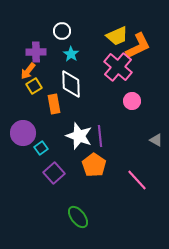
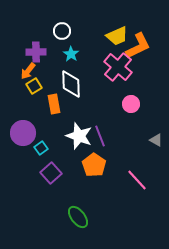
pink circle: moved 1 px left, 3 px down
purple line: rotated 15 degrees counterclockwise
purple square: moved 3 px left
